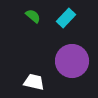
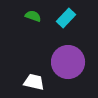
green semicircle: rotated 21 degrees counterclockwise
purple circle: moved 4 px left, 1 px down
